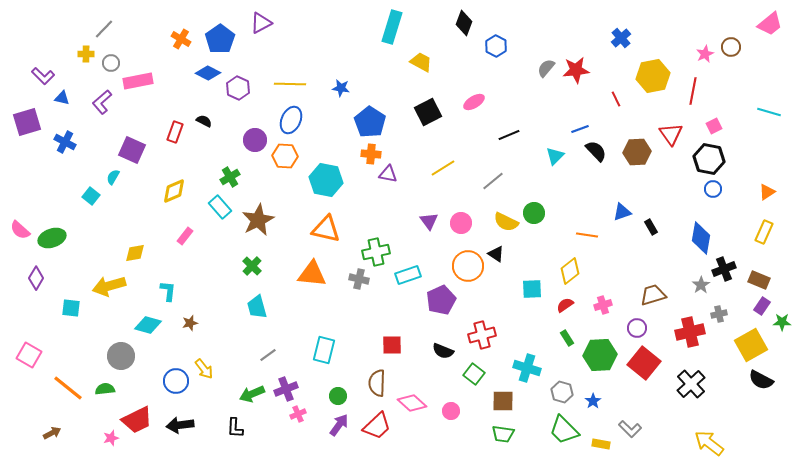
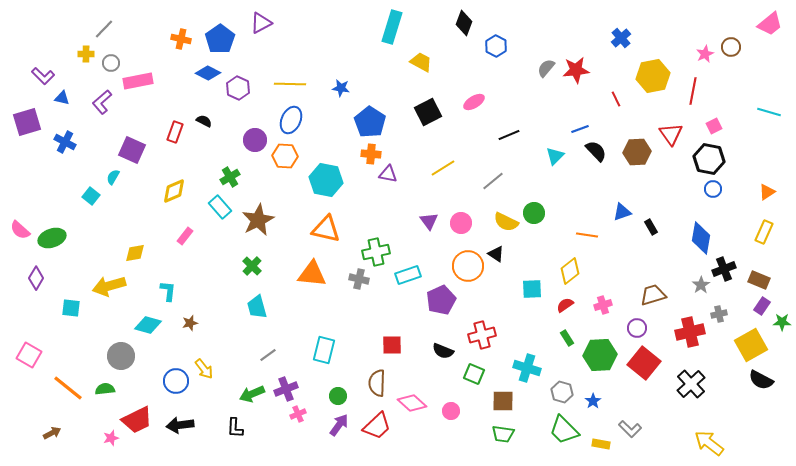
orange cross at (181, 39): rotated 18 degrees counterclockwise
green square at (474, 374): rotated 15 degrees counterclockwise
